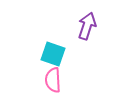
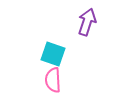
purple arrow: moved 4 px up
